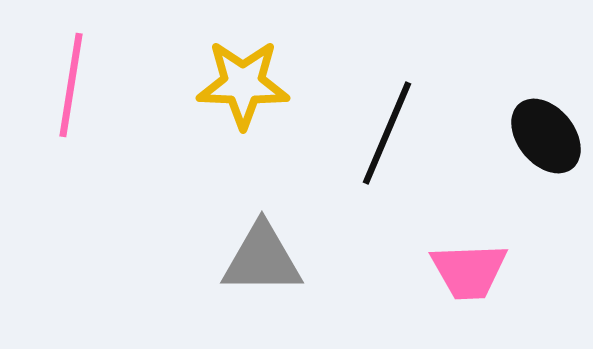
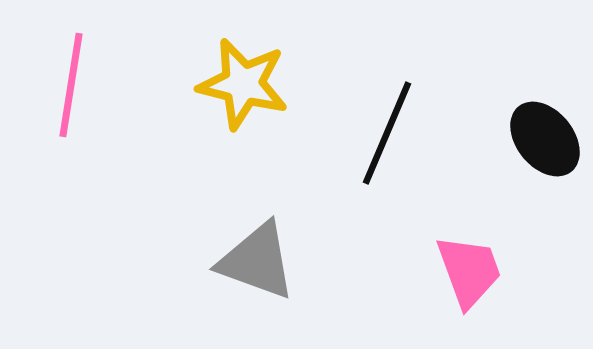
yellow star: rotated 12 degrees clockwise
black ellipse: moved 1 px left, 3 px down
gray triangle: moved 5 px left, 2 px down; rotated 20 degrees clockwise
pink trapezoid: rotated 108 degrees counterclockwise
